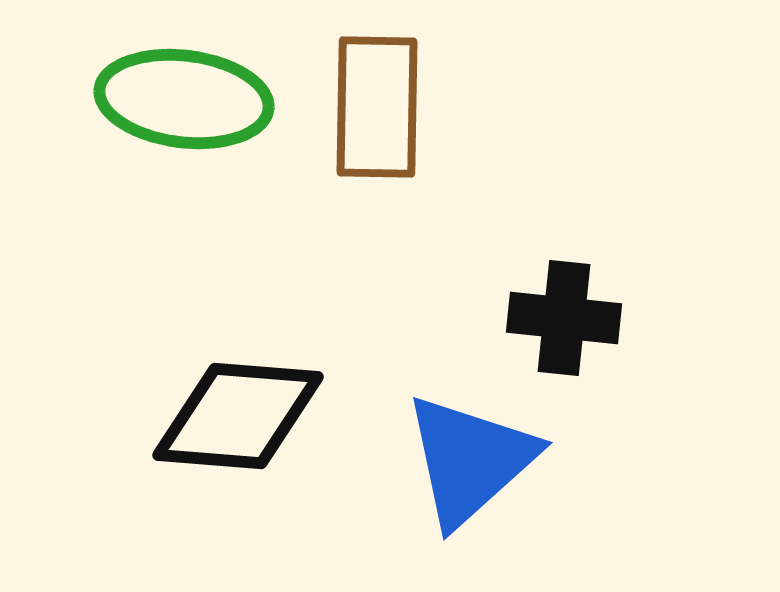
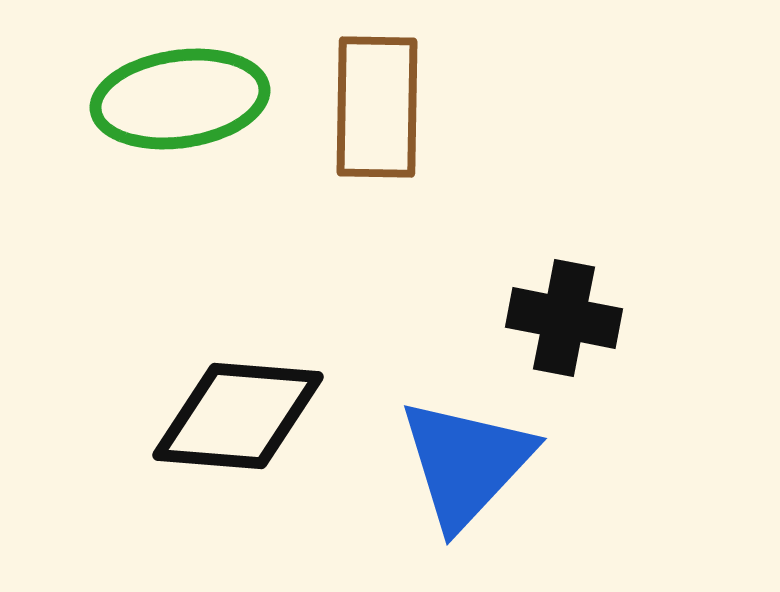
green ellipse: moved 4 px left; rotated 15 degrees counterclockwise
black cross: rotated 5 degrees clockwise
blue triangle: moved 4 px left, 3 px down; rotated 5 degrees counterclockwise
